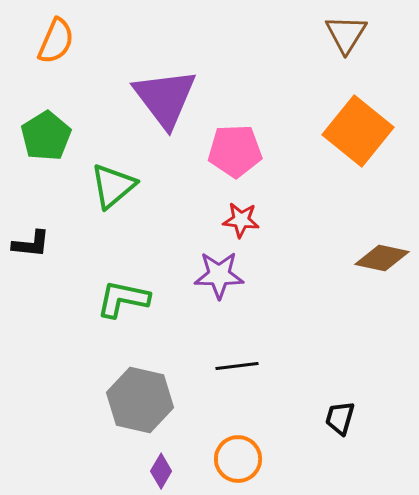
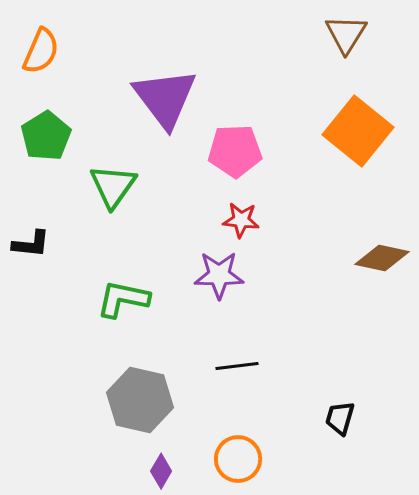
orange semicircle: moved 15 px left, 10 px down
green triangle: rotated 15 degrees counterclockwise
